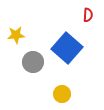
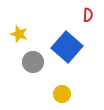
yellow star: moved 3 px right, 1 px up; rotated 24 degrees clockwise
blue square: moved 1 px up
